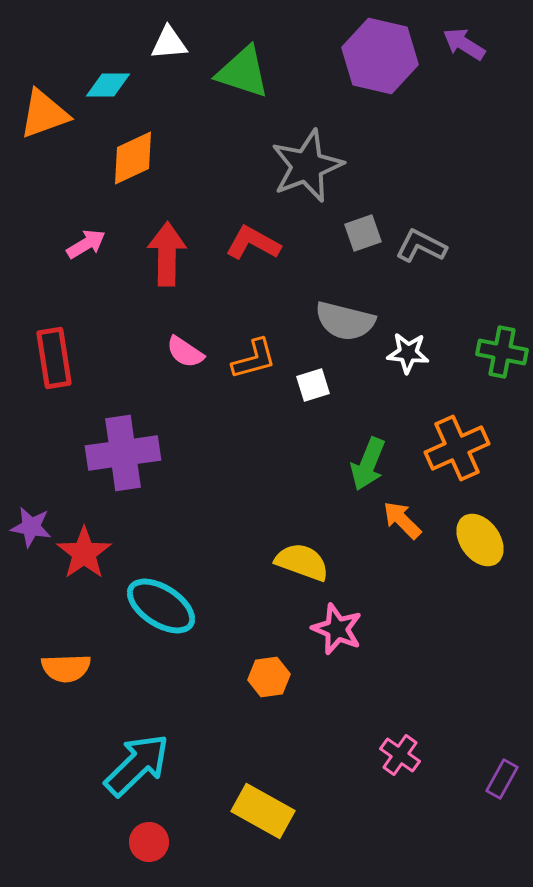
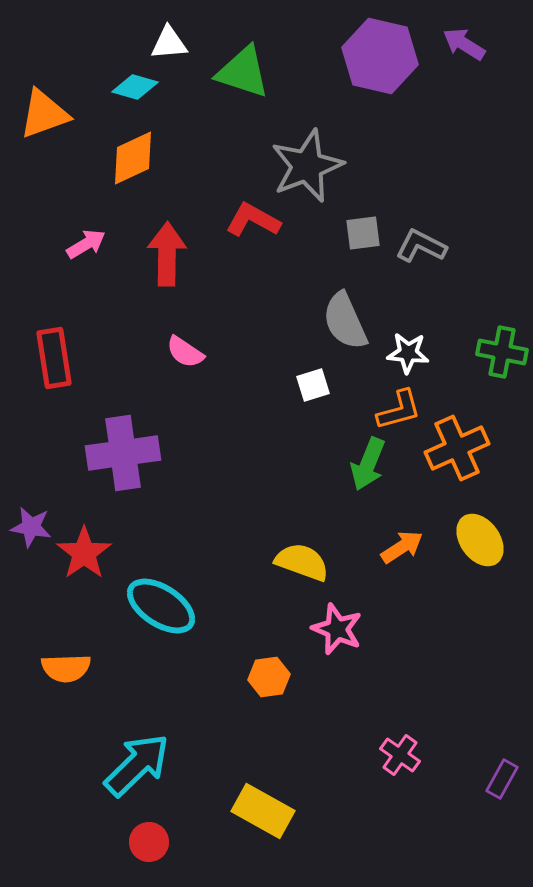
cyan diamond: moved 27 px right, 2 px down; rotated 15 degrees clockwise
gray square: rotated 12 degrees clockwise
red L-shape: moved 23 px up
gray semicircle: rotated 52 degrees clockwise
orange L-shape: moved 145 px right, 51 px down
orange arrow: moved 27 px down; rotated 102 degrees clockwise
